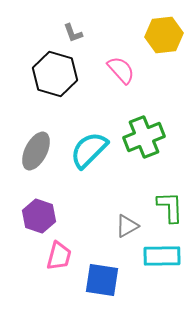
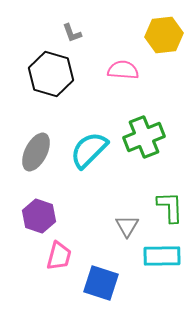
gray L-shape: moved 1 px left
pink semicircle: moved 2 px right; rotated 44 degrees counterclockwise
black hexagon: moved 4 px left
gray ellipse: moved 1 px down
gray triangle: rotated 30 degrees counterclockwise
blue square: moved 1 px left, 3 px down; rotated 9 degrees clockwise
